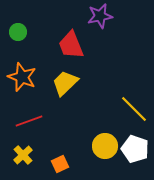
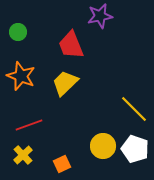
orange star: moved 1 px left, 1 px up
red line: moved 4 px down
yellow circle: moved 2 px left
orange square: moved 2 px right
